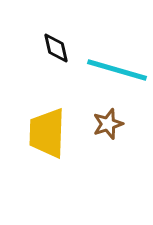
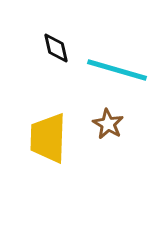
brown star: rotated 24 degrees counterclockwise
yellow trapezoid: moved 1 px right, 5 px down
